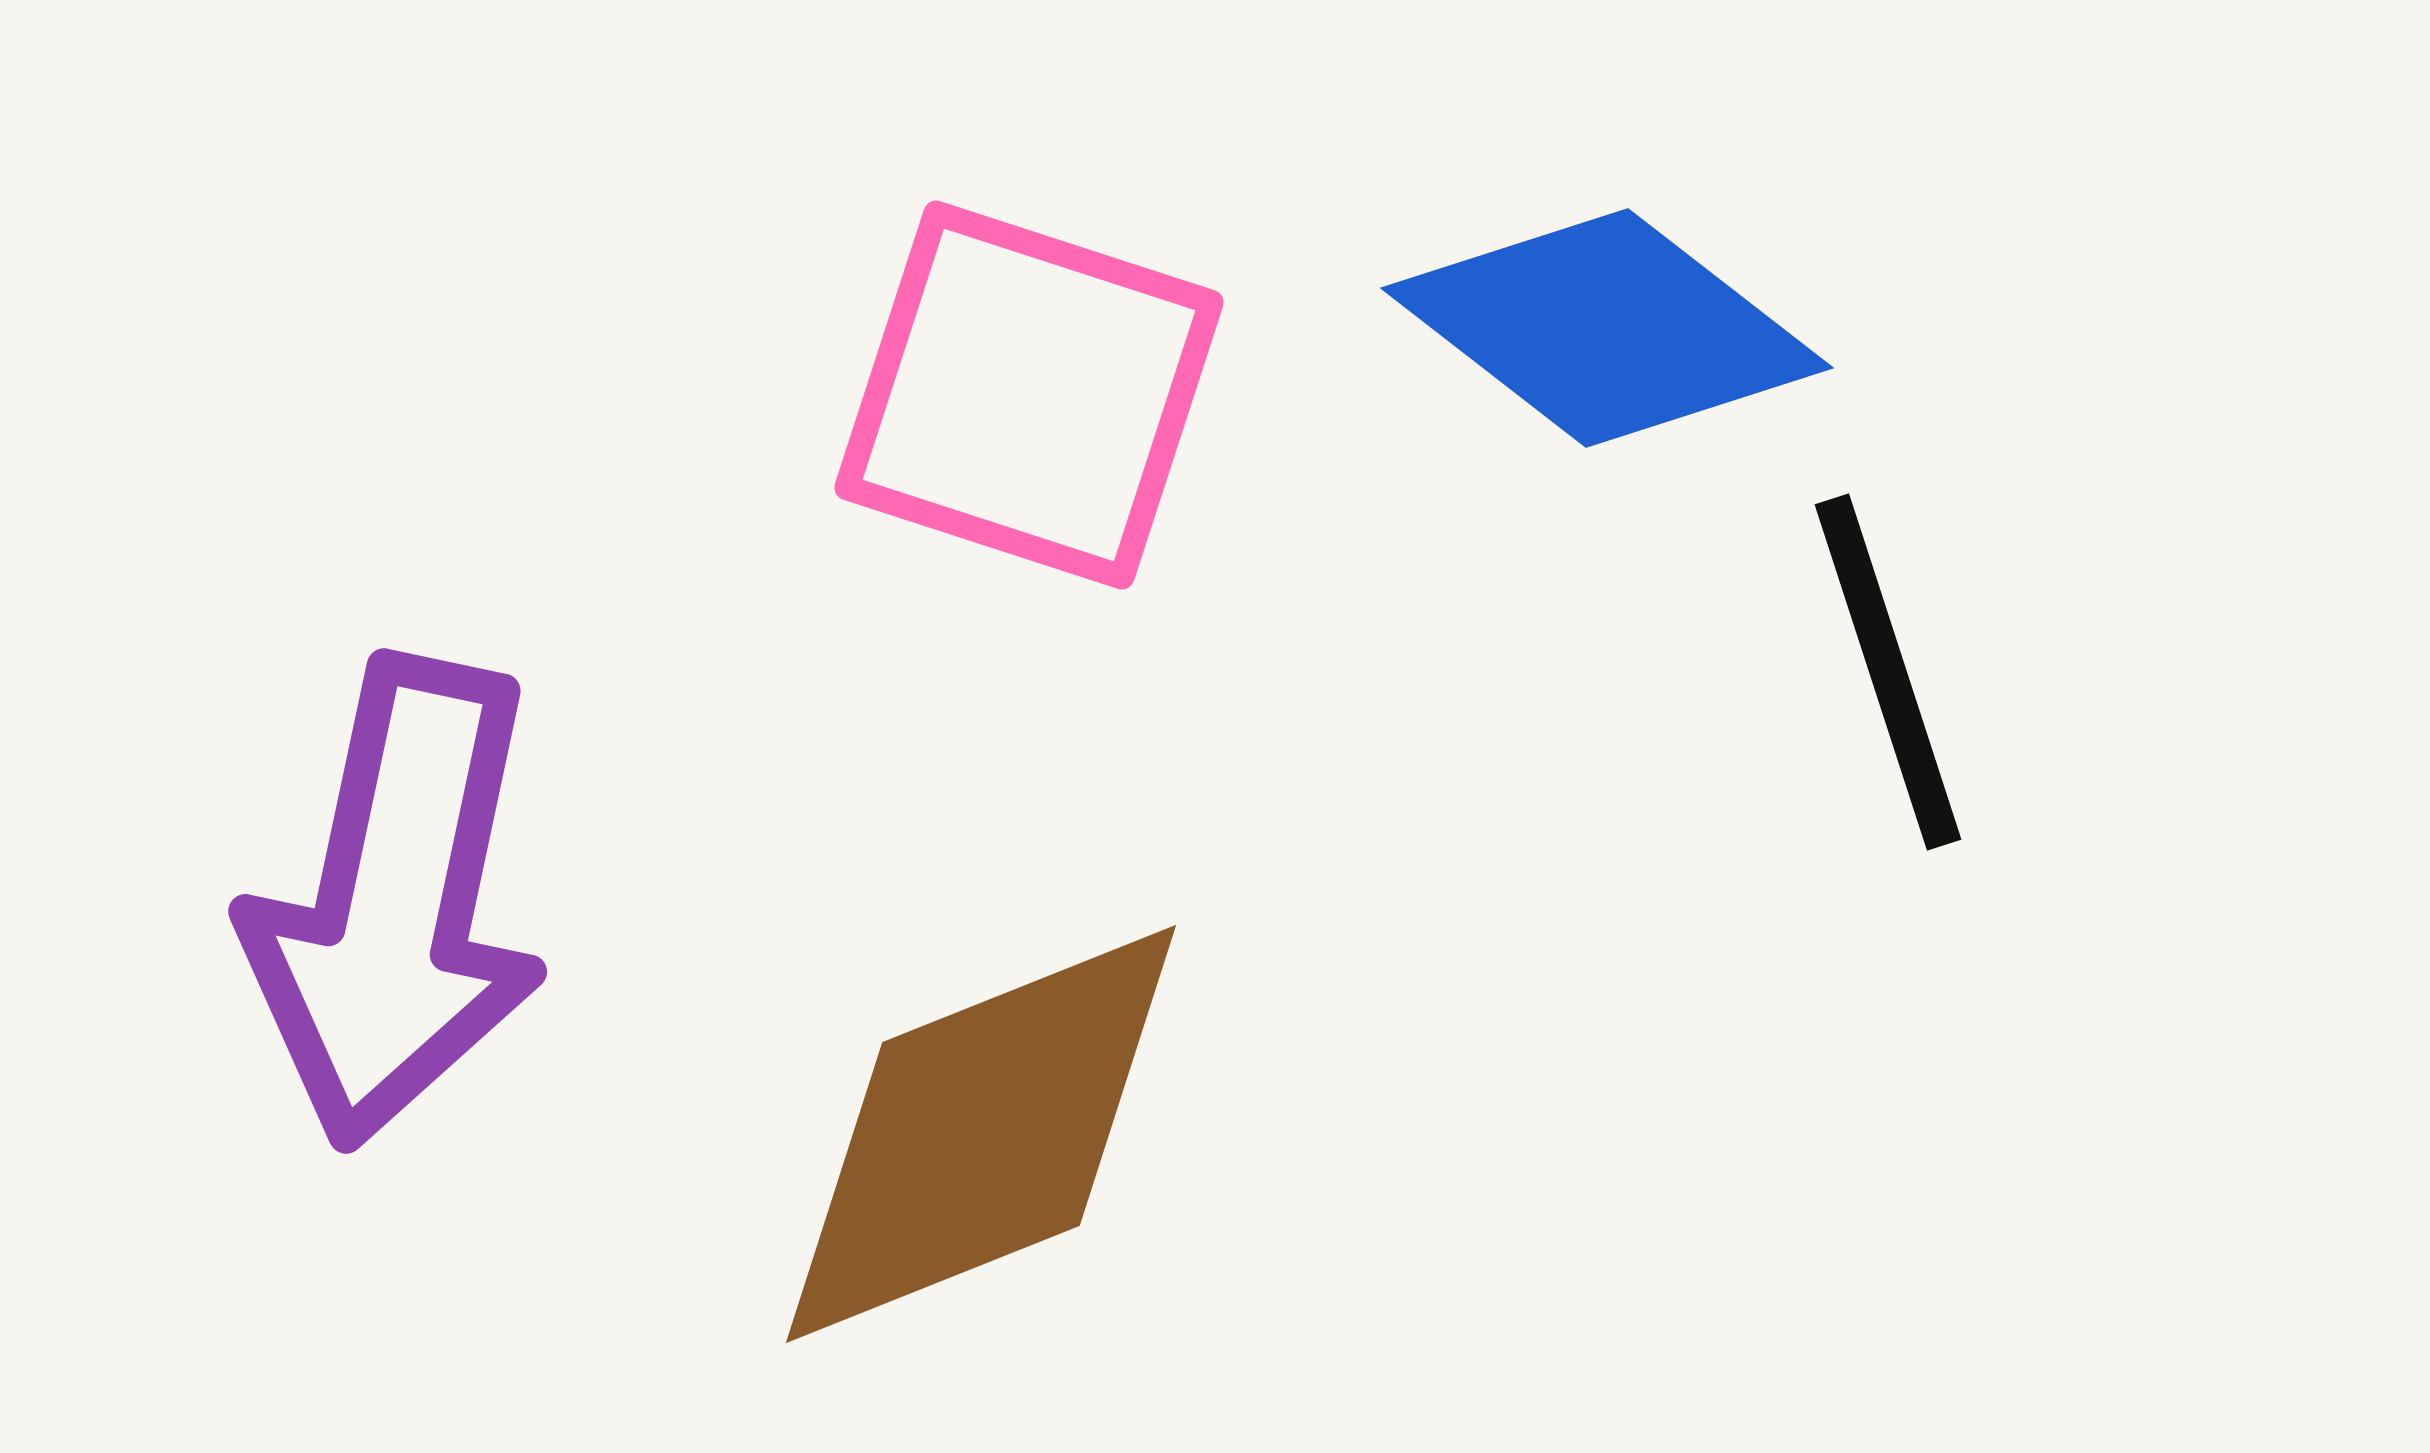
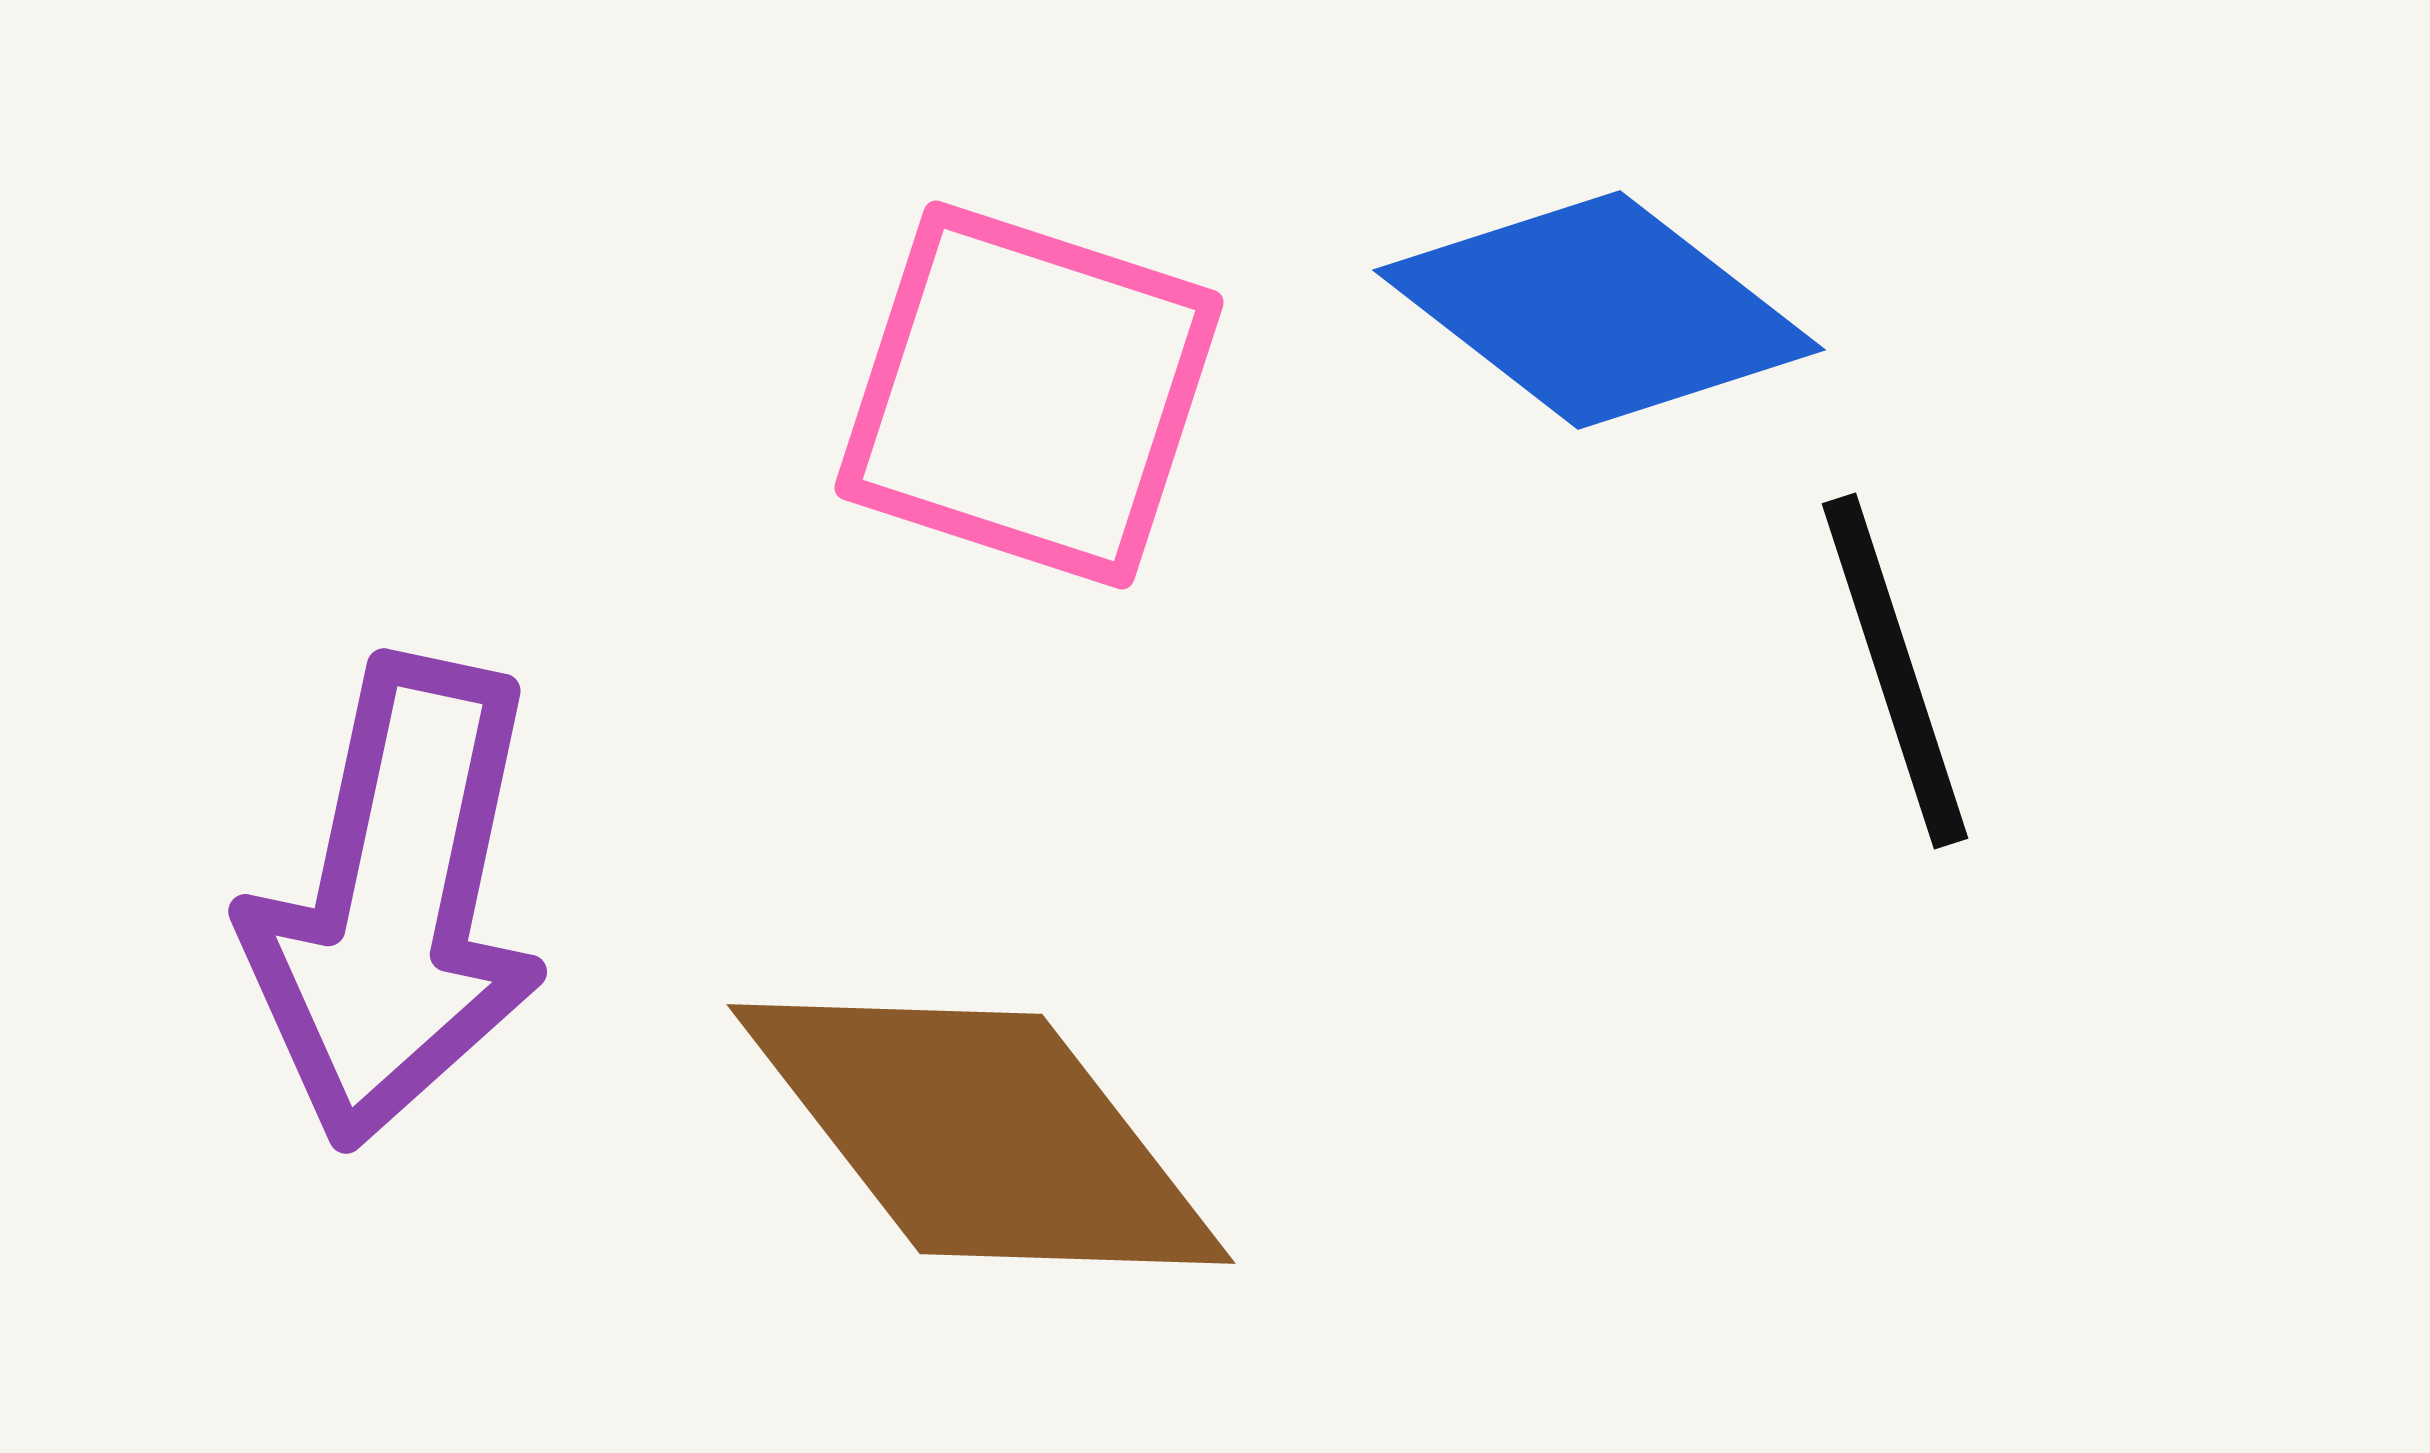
blue diamond: moved 8 px left, 18 px up
black line: moved 7 px right, 1 px up
brown diamond: rotated 74 degrees clockwise
